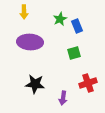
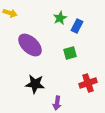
yellow arrow: moved 14 px left, 1 px down; rotated 72 degrees counterclockwise
green star: moved 1 px up
blue rectangle: rotated 48 degrees clockwise
purple ellipse: moved 3 px down; rotated 40 degrees clockwise
green square: moved 4 px left
purple arrow: moved 6 px left, 5 px down
